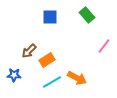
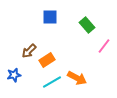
green rectangle: moved 10 px down
blue star: rotated 16 degrees counterclockwise
